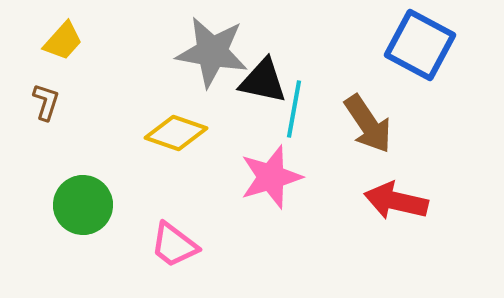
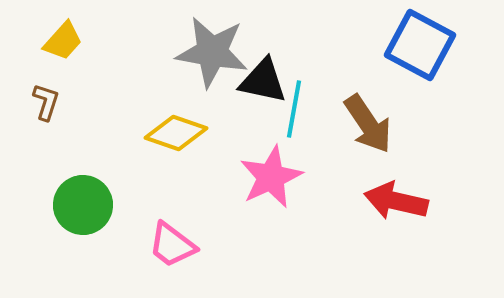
pink star: rotated 8 degrees counterclockwise
pink trapezoid: moved 2 px left
